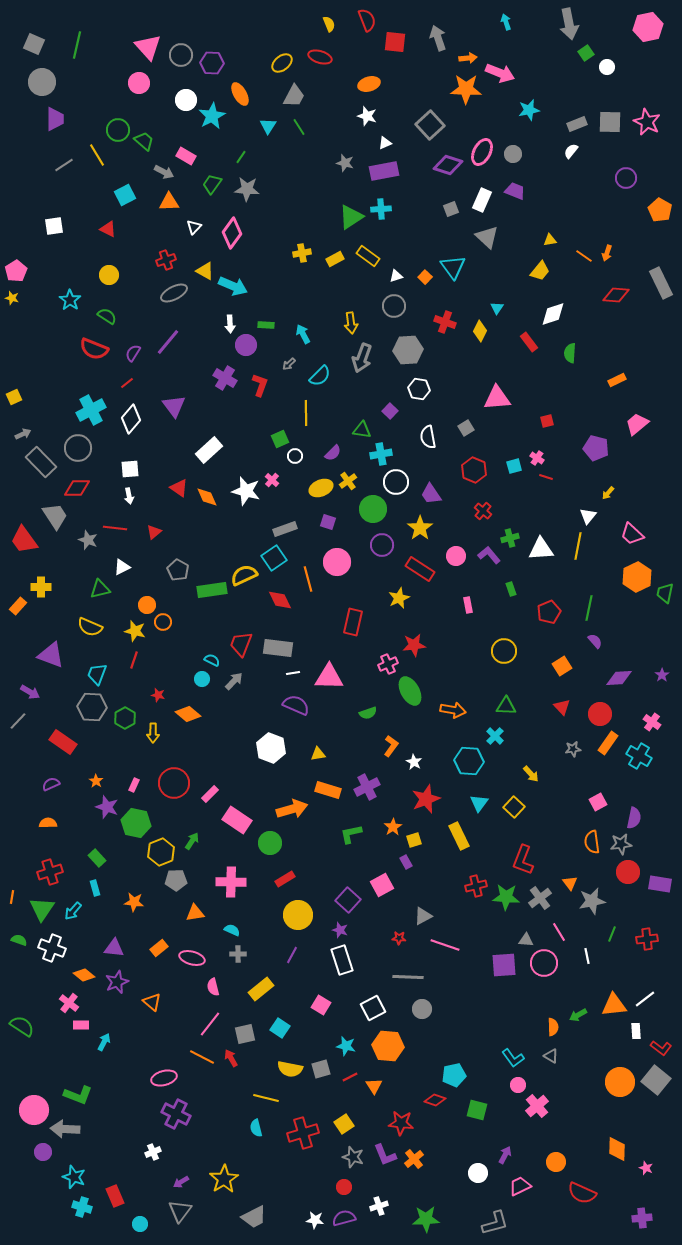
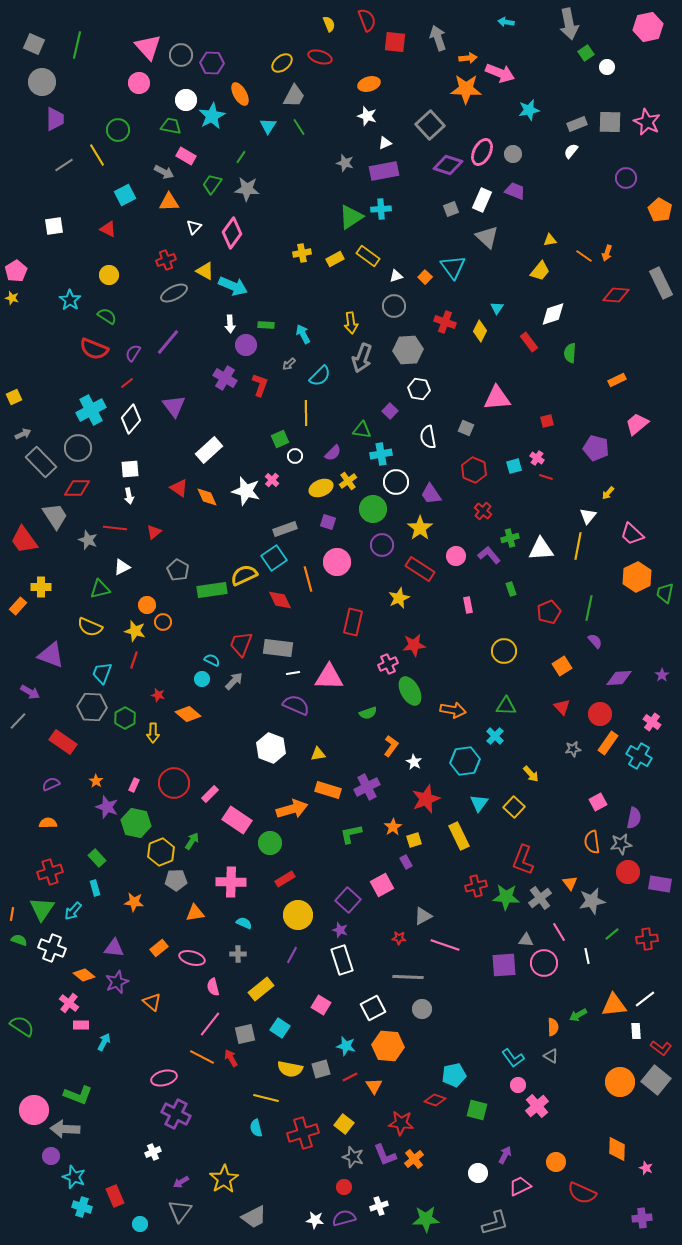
cyan arrow at (506, 22): rotated 63 degrees counterclockwise
green trapezoid at (144, 141): moved 27 px right, 15 px up; rotated 30 degrees counterclockwise
gray square at (466, 428): rotated 35 degrees counterclockwise
cyan trapezoid at (97, 674): moved 5 px right, 1 px up
cyan hexagon at (469, 761): moved 4 px left; rotated 12 degrees counterclockwise
orange line at (12, 897): moved 17 px down
cyan semicircle at (232, 930): moved 12 px right, 7 px up
green line at (612, 934): rotated 28 degrees clockwise
yellow square at (344, 1124): rotated 18 degrees counterclockwise
purple circle at (43, 1152): moved 8 px right, 4 px down
